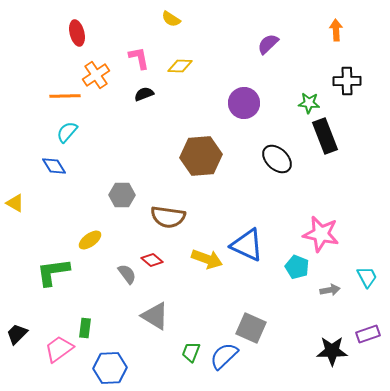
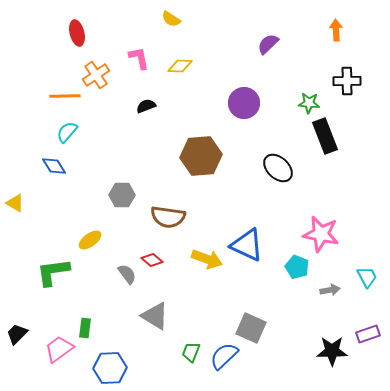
black semicircle: moved 2 px right, 12 px down
black ellipse: moved 1 px right, 9 px down
